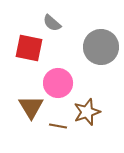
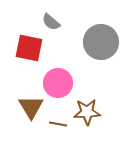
gray semicircle: moved 1 px left, 1 px up
gray circle: moved 5 px up
brown star: rotated 16 degrees clockwise
brown line: moved 2 px up
